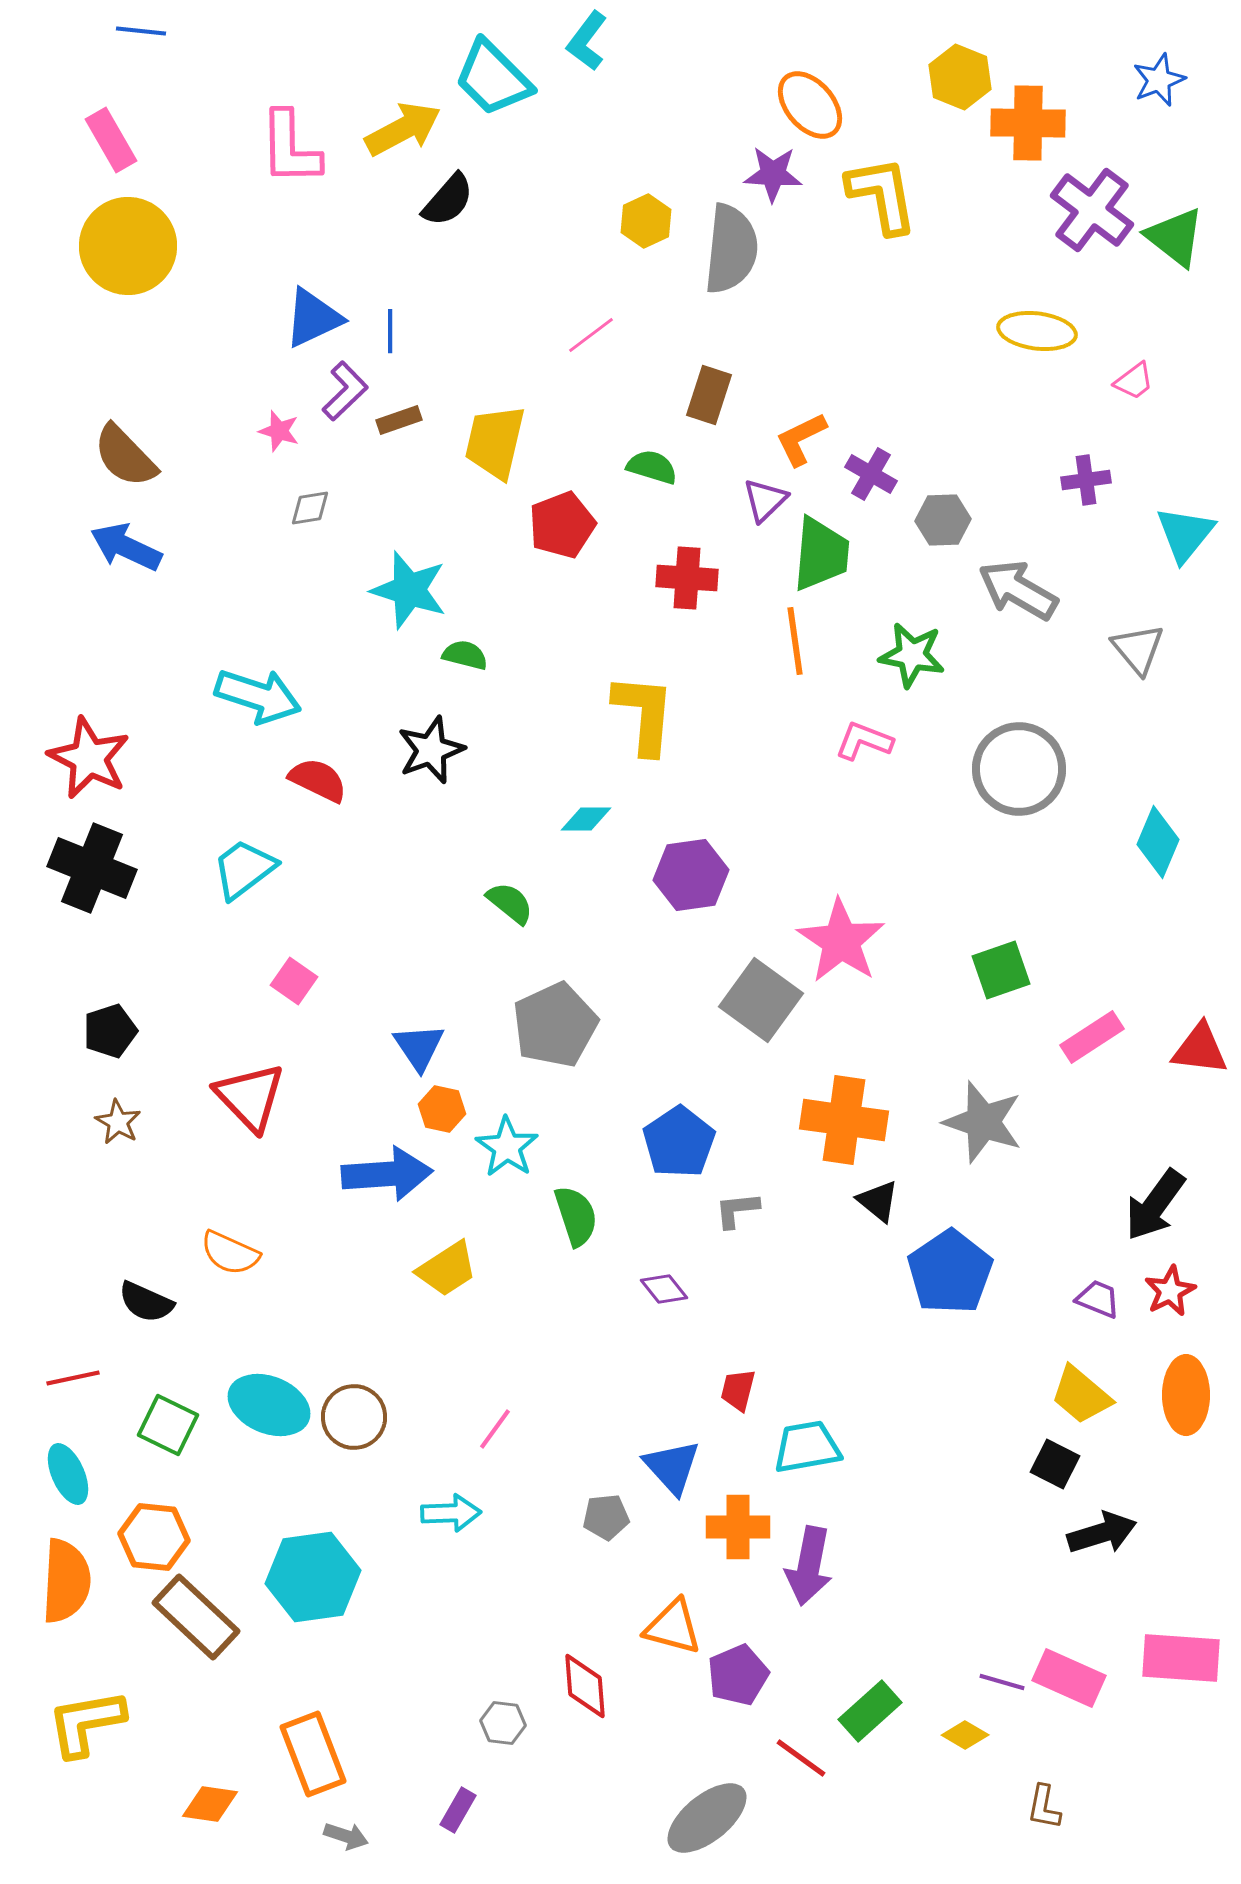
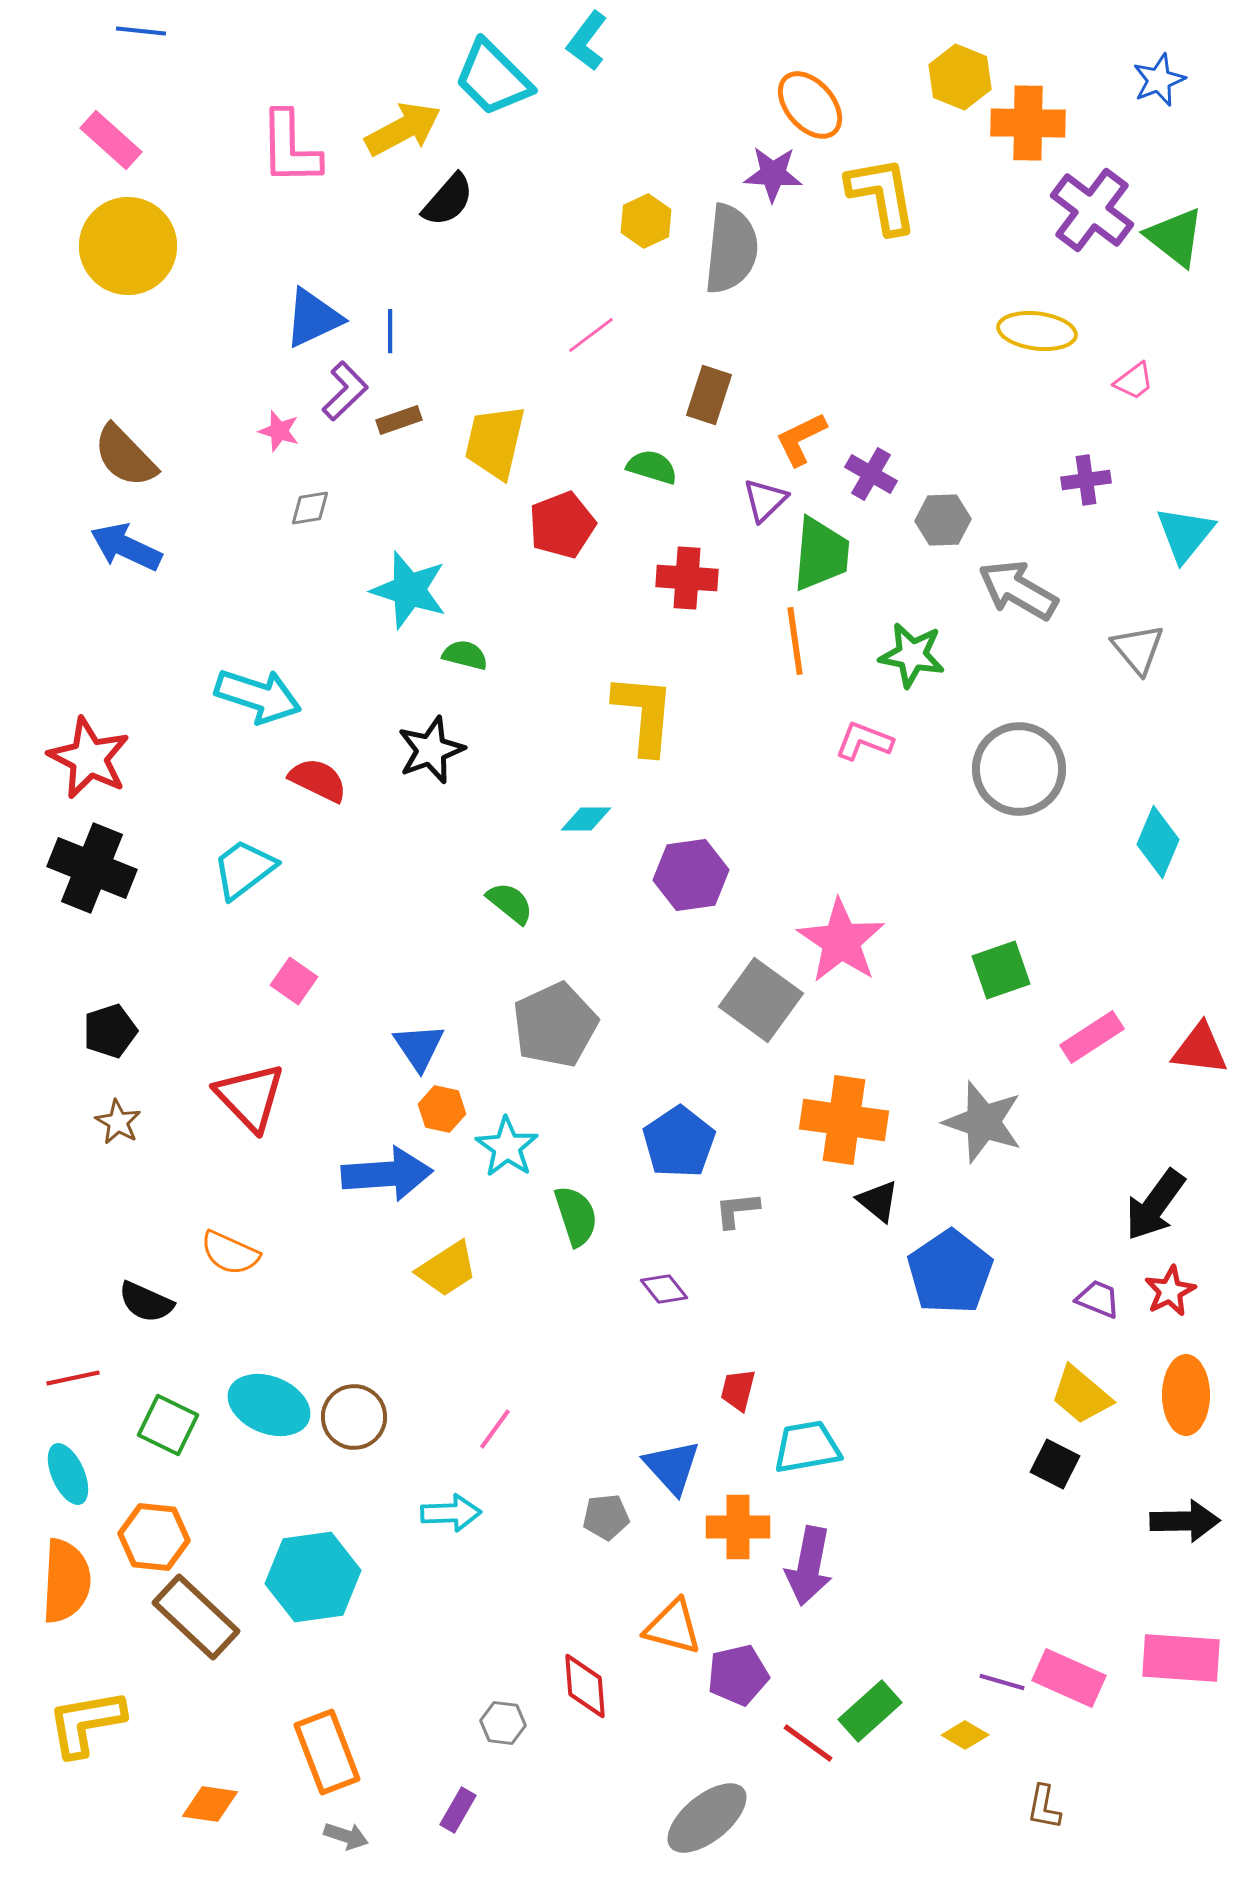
pink rectangle at (111, 140): rotated 18 degrees counterclockwise
black arrow at (1102, 1533): moved 83 px right, 12 px up; rotated 16 degrees clockwise
purple pentagon at (738, 1675): rotated 10 degrees clockwise
orange rectangle at (313, 1754): moved 14 px right, 2 px up
red line at (801, 1758): moved 7 px right, 15 px up
